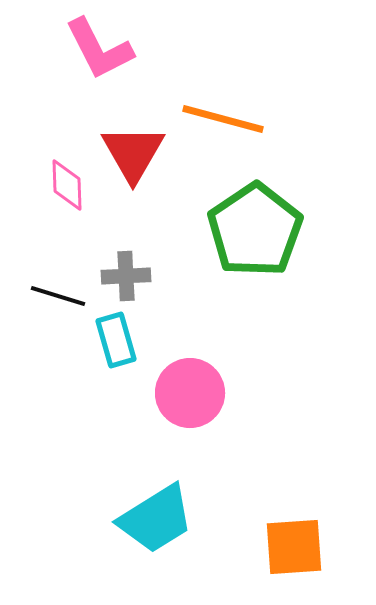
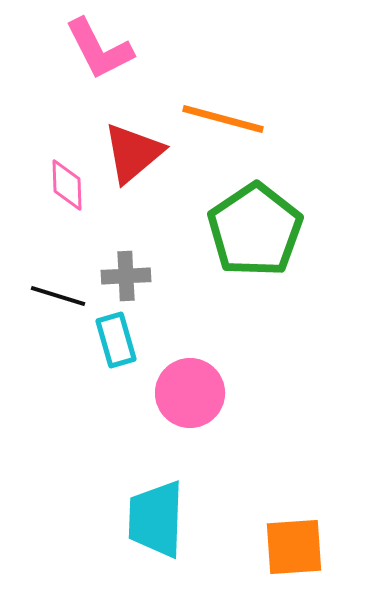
red triangle: rotated 20 degrees clockwise
cyan trapezoid: rotated 124 degrees clockwise
